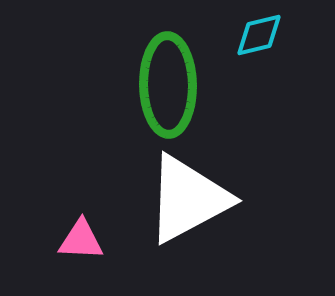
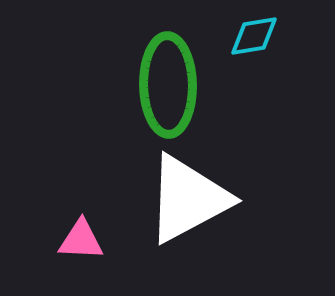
cyan diamond: moved 5 px left, 1 px down; rotated 4 degrees clockwise
